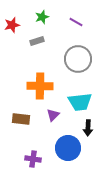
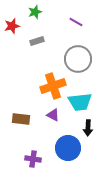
green star: moved 7 px left, 5 px up
red star: moved 1 px down
orange cross: moved 13 px right; rotated 20 degrees counterclockwise
purple triangle: rotated 48 degrees counterclockwise
